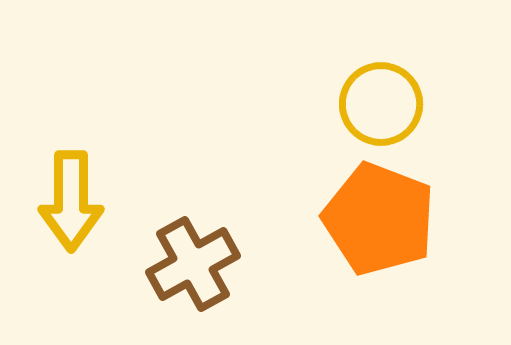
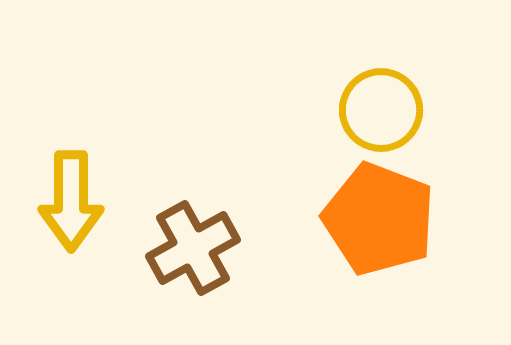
yellow circle: moved 6 px down
brown cross: moved 16 px up
